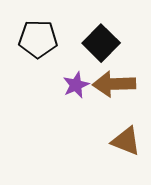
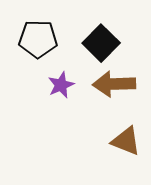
purple star: moved 15 px left
